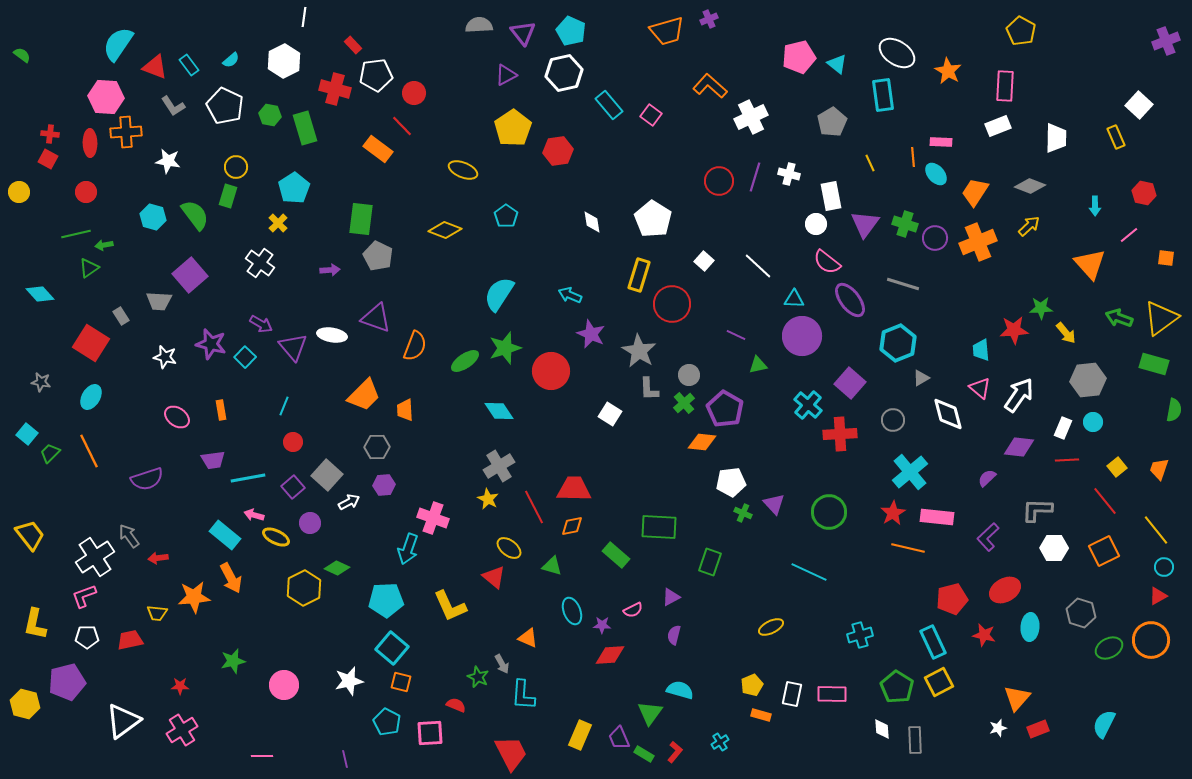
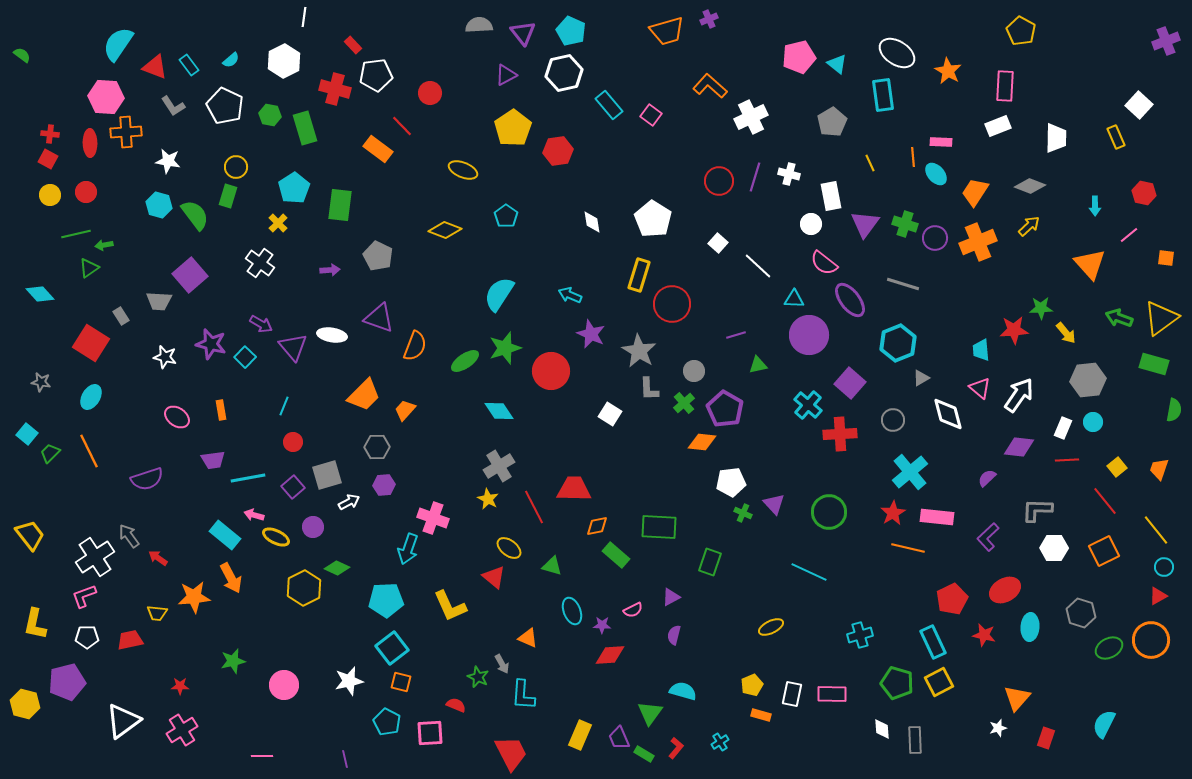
red circle at (414, 93): moved 16 px right
yellow circle at (19, 192): moved 31 px right, 3 px down
cyan hexagon at (153, 217): moved 6 px right, 12 px up
green rectangle at (361, 219): moved 21 px left, 14 px up
white circle at (816, 224): moved 5 px left
white square at (704, 261): moved 14 px right, 18 px up
pink semicircle at (827, 262): moved 3 px left, 1 px down
purple triangle at (376, 318): moved 3 px right
purple line at (736, 335): rotated 42 degrees counterclockwise
purple circle at (802, 336): moved 7 px right, 1 px up
gray circle at (689, 375): moved 5 px right, 4 px up
orange trapezoid at (405, 410): rotated 45 degrees clockwise
gray square at (327, 475): rotated 32 degrees clockwise
purple circle at (310, 523): moved 3 px right, 4 px down
orange diamond at (572, 526): moved 25 px right
red arrow at (158, 558): rotated 42 degrees clockwise
red pentagon at (952, 599): rotated 12 degrees counterclockwise
cyan square at (392, 648): rotated 12 degrees clockwise
green pentagon at (897, 687): moved 4 px up; rotated 16 degrees counterclockwise
cyan semicircle at (680, 690): moved 3 px right, 1 px down
red rectangle at (1038, 729): moved 8 px right, 9 px down; rotated 50 degrees counterclockwise
red L-shape at (675, 752): moved 1 px right, 4 px up
